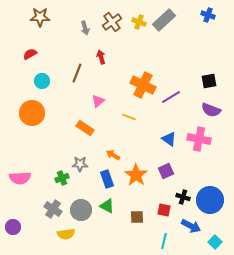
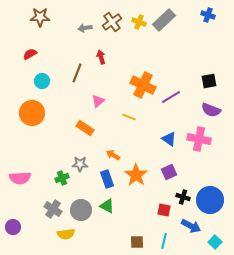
gray arrow: rotated 96 degrees clockwise
purple square: moved 3 px right, 1 px down
brown square: moved 25 px down
